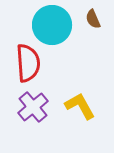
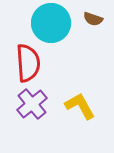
brown semicircle: rotated 48 degrees counterclockwise
cyan circle: moved 1 px left, 2 px up
purple cross: moved 1 px left, 3 px up
